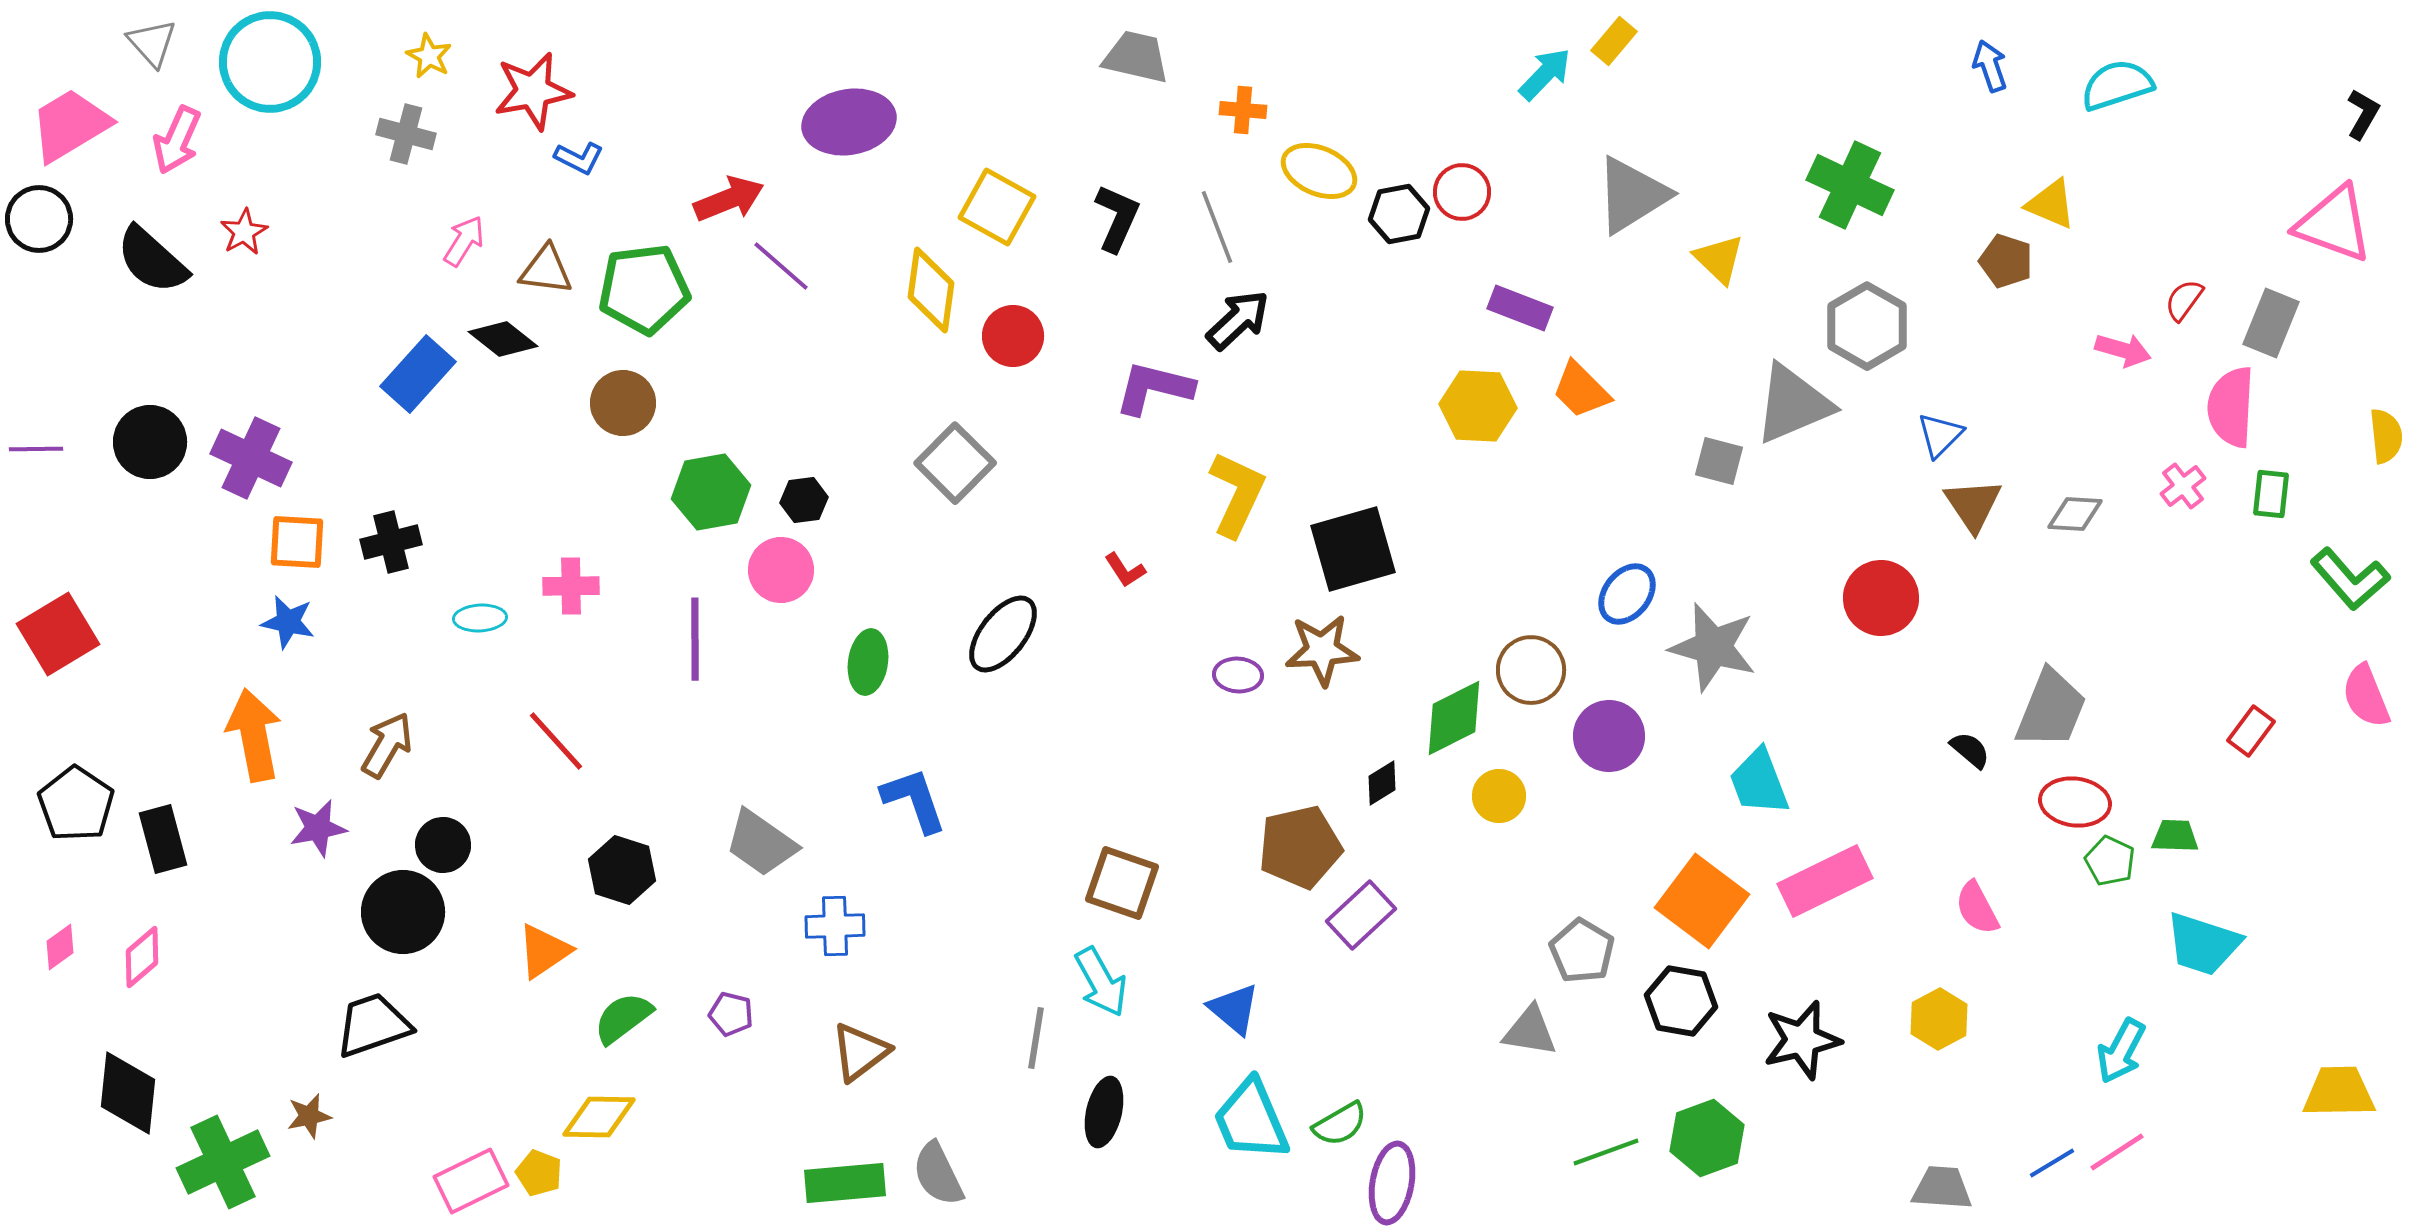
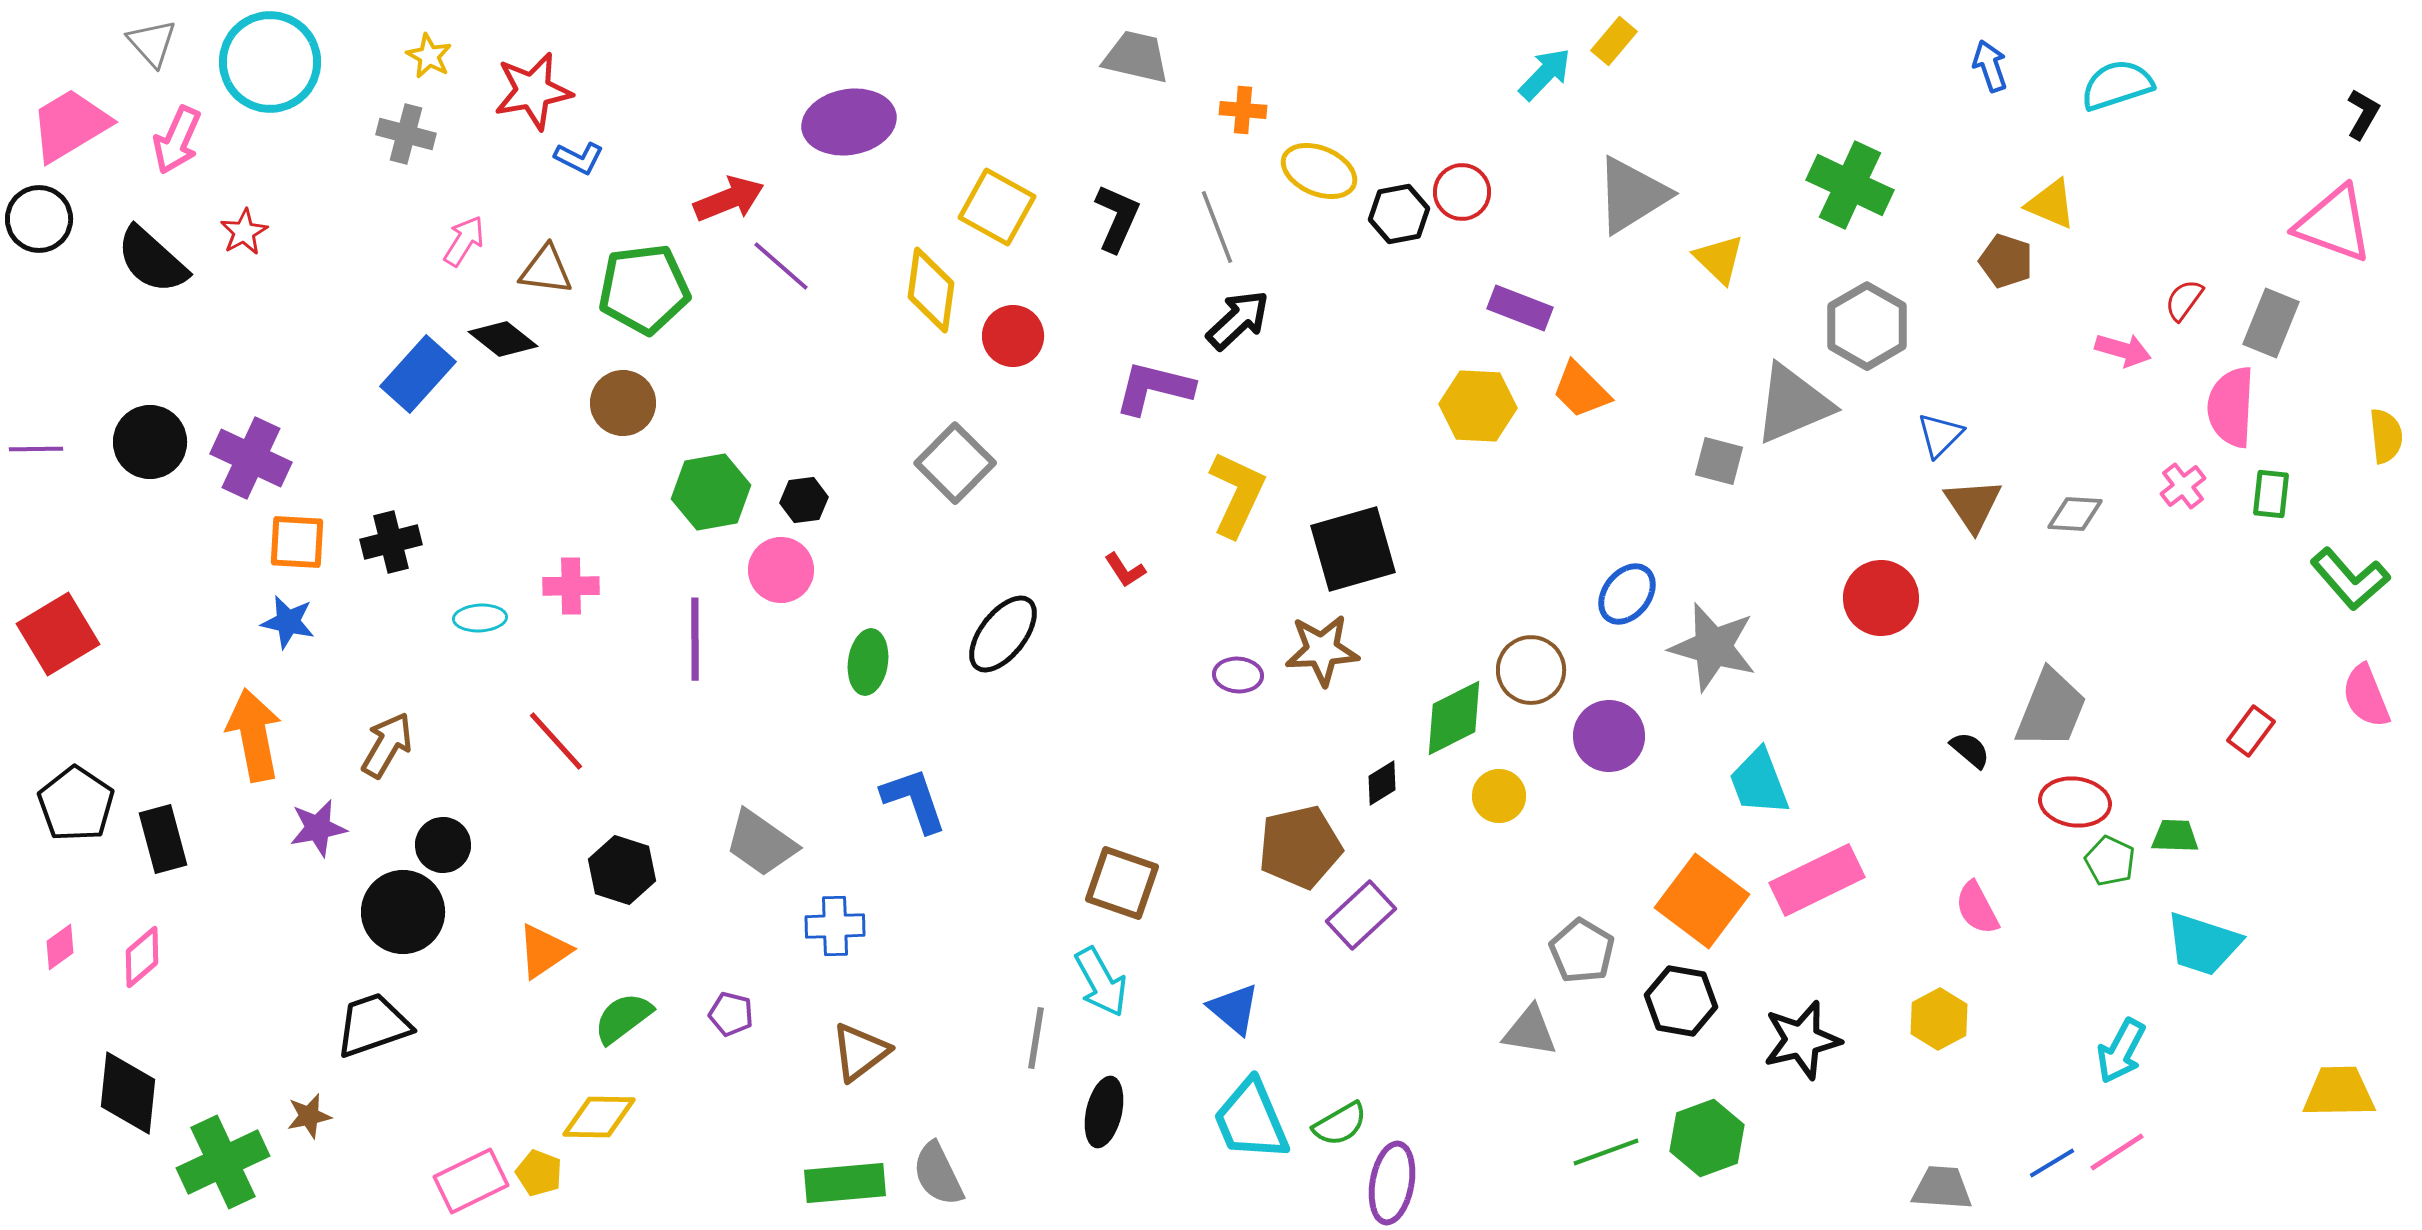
pink rectangle at (1825, 881): moved 8 px left, 1 px up
